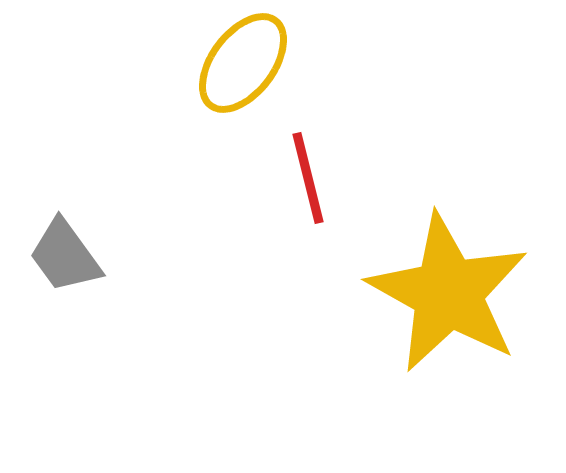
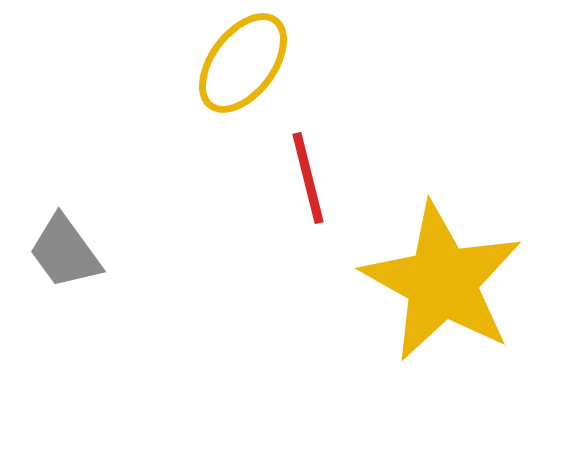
gray trapezoid: moved 4 px up
yellow star: moved 6 px left, 11 px up
